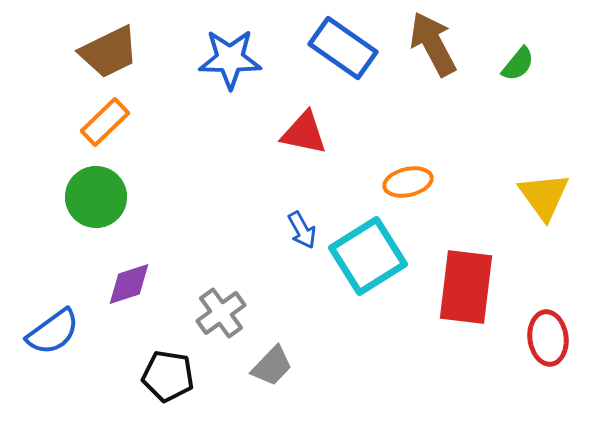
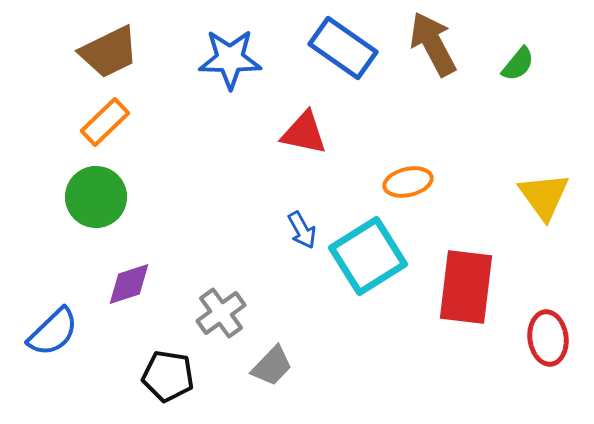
blue semicircle: rotated 8 degrees counterclockwise
